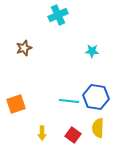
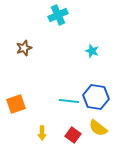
cyan star: rotated 16 degrees clockwise
yellow semicircle: rotated 54 degrees counterclockwise
